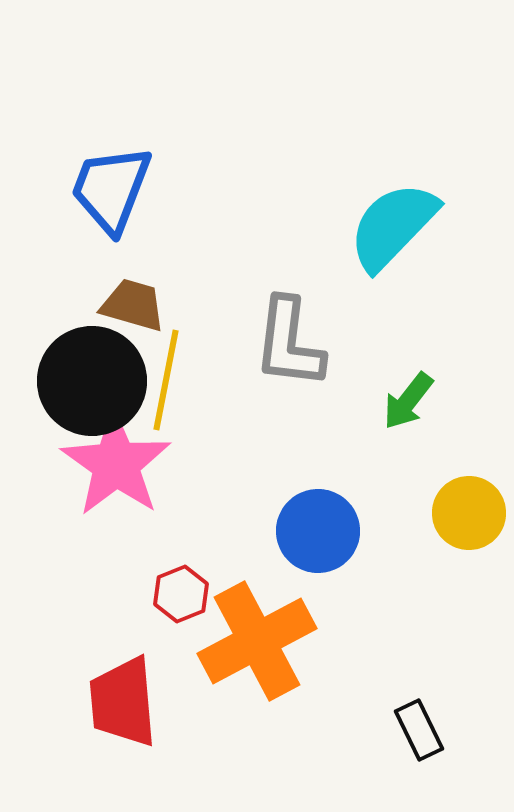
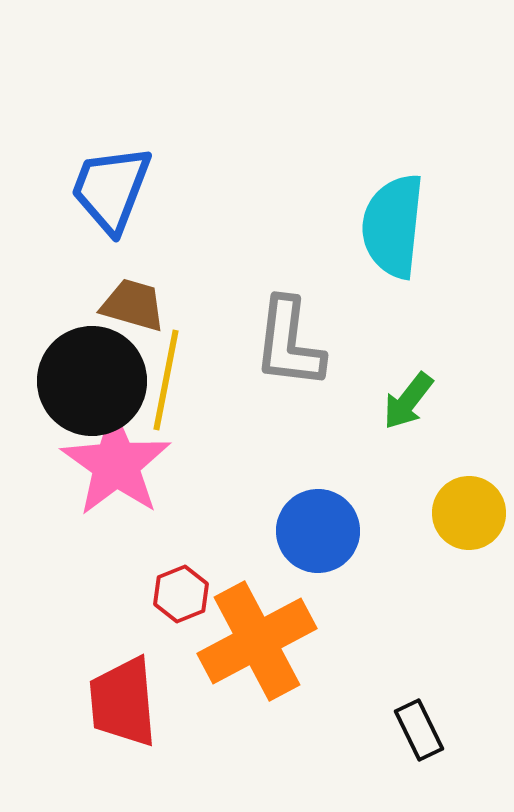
cyan semicircle: rotated 38 degrees counterclockwise
